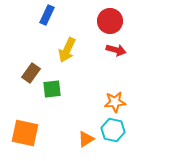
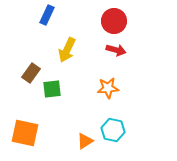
red circle: moved 4 px right
orange star: moved 7 px left, 14 px up
orange triangle: moved 1 px left, 2 px down
